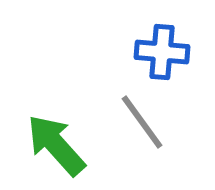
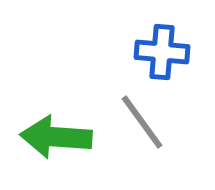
green arrow: moved 8 px up; rotated 44 degrees counterclockwise
